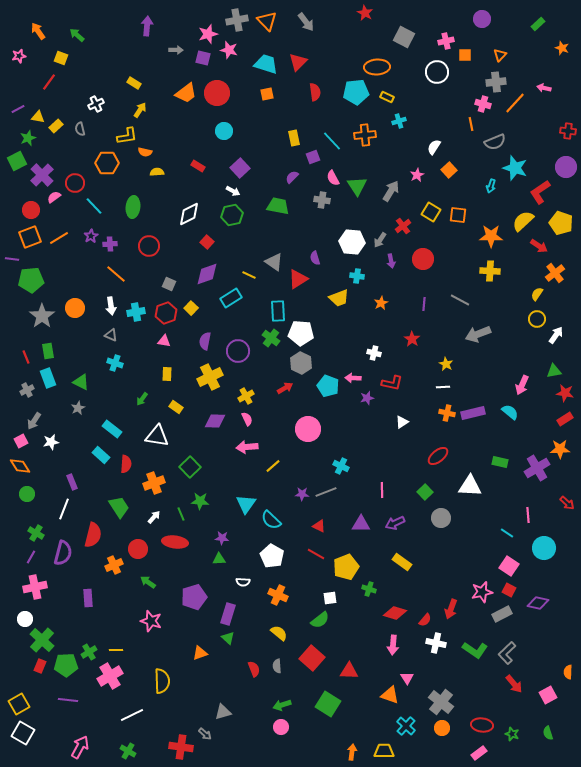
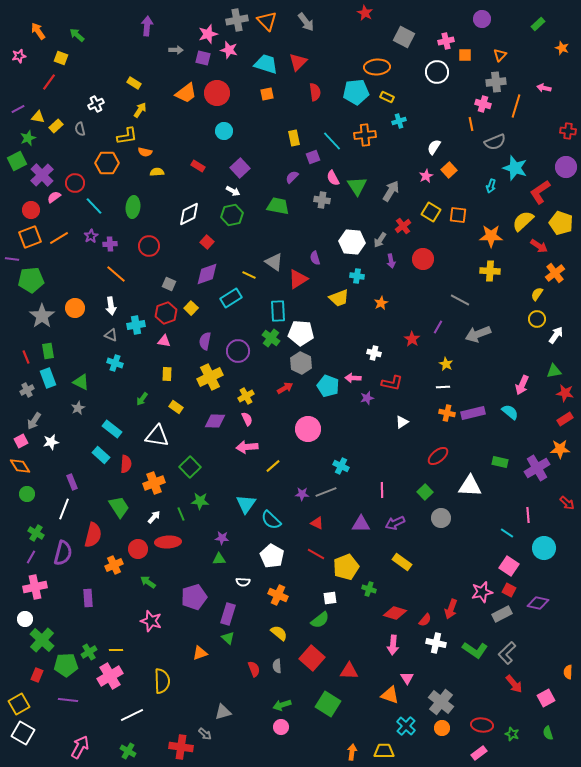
orange line at (515, 103): moved 1 px right, 3 px down; rotated 25 degrees counterclockwise
pink star at (417, 175): moved 9 px right, 1 px down
purple line at (424, 304): moved 14 px right, 23 px down; rotated 24 degrees clockwise
cyan cross at (136, 312): moved 13 px down
red triangle at (319, 526): moved 2 px left, 3 px up
red ellipse at (175, 542): moved 7 px left; rotated 10 degrees counterclockwise
red rectangle at (40, 666): moved 3 px left, 9 px down
pink square at (548, 695): moved 2 px left, 3 px down
